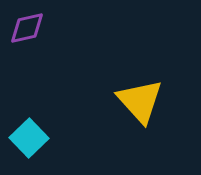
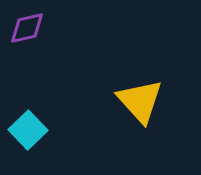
cyan square: moved 1 px left, 8 px up
